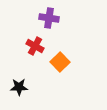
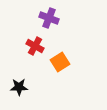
purple cross: rotated 12 degrees clockwise
orange square: rotated 12 degrees clockwise
